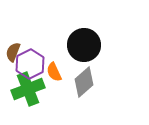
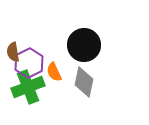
brown semicircle: rotated 30 degrees counterclockwise
purple hexagon: moved 1 px left, 1 px up
gray diamond: rotated 36 degrees counterclockwise
green cross: moved 2 px up
